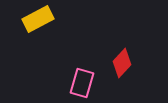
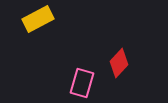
red diamond: moved 3 px left
